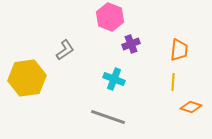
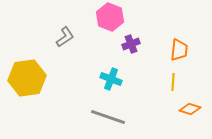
gray L-shape: moved 13 px up
cyan cross: moved 3 px left
orange diamond: moved 1 px left, 2 px down
